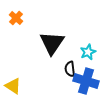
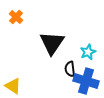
orange cross: moved 1 px up
